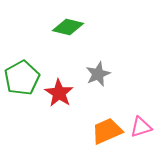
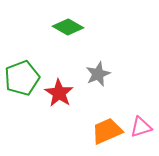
green diamond: rotated 16 degrees clockwise
green pentagon: rotated 8 degrees clockwise
